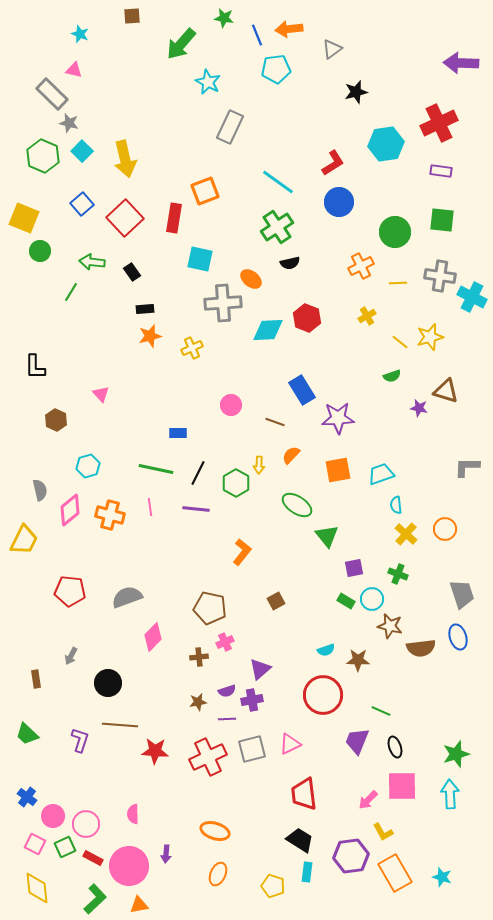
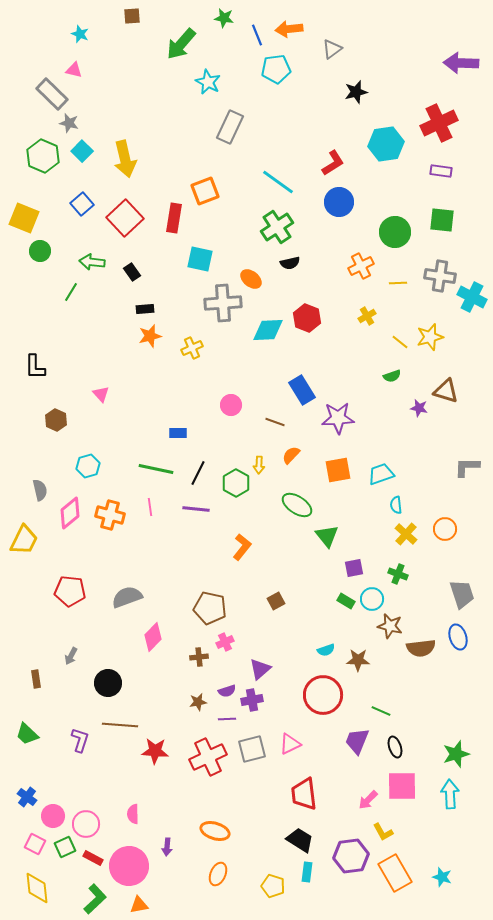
pink diamond at (70, 510): moved 3 px down
orange L-shape at (242, 552): moved 5 px up
purple arrow at (166, 854): moved 1 px right, 7 px up
